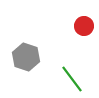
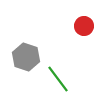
green line: moved 14 px left
